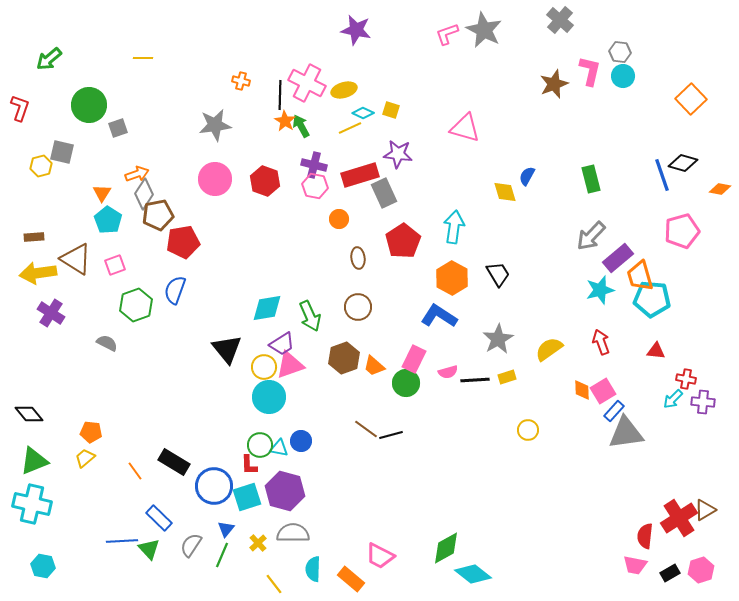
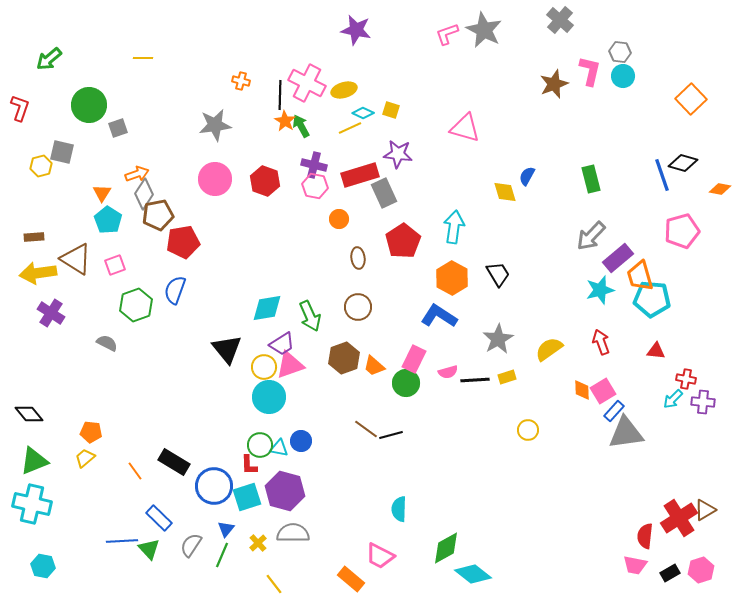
cyan semicircle at (313, 569): moved 86 px right, 60 px up
